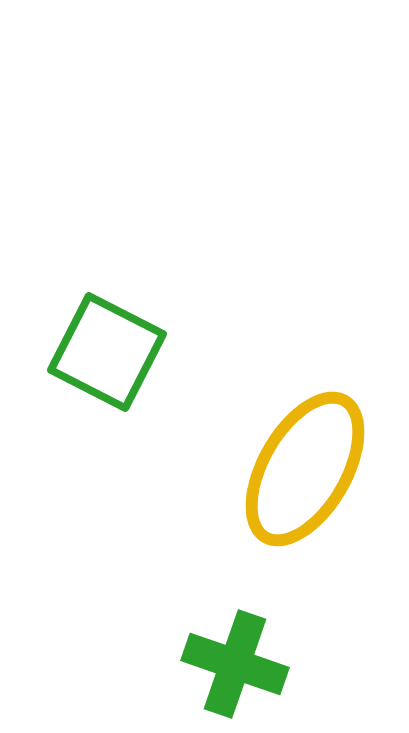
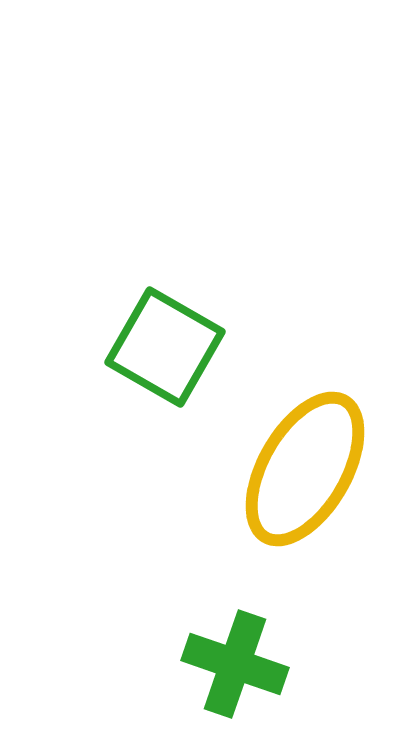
green square: moved 58 px right, 5 px up; rotated 3 degrees clockwise
